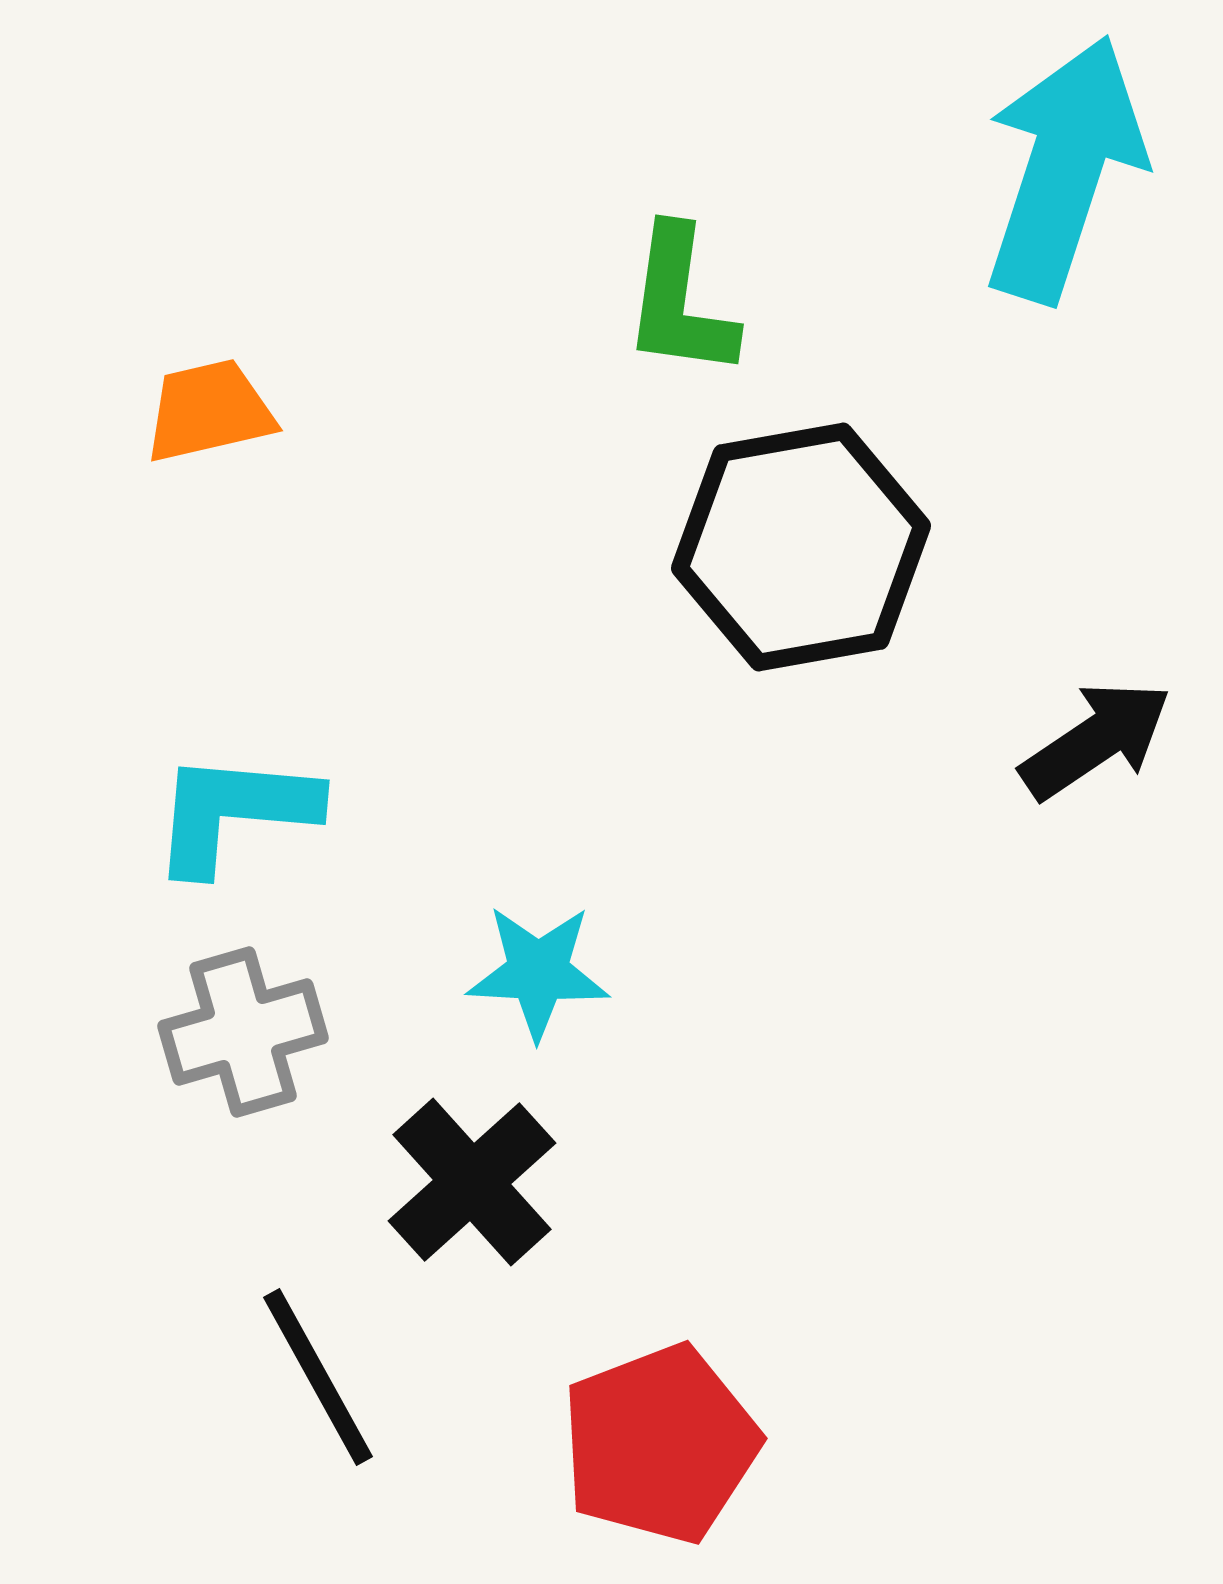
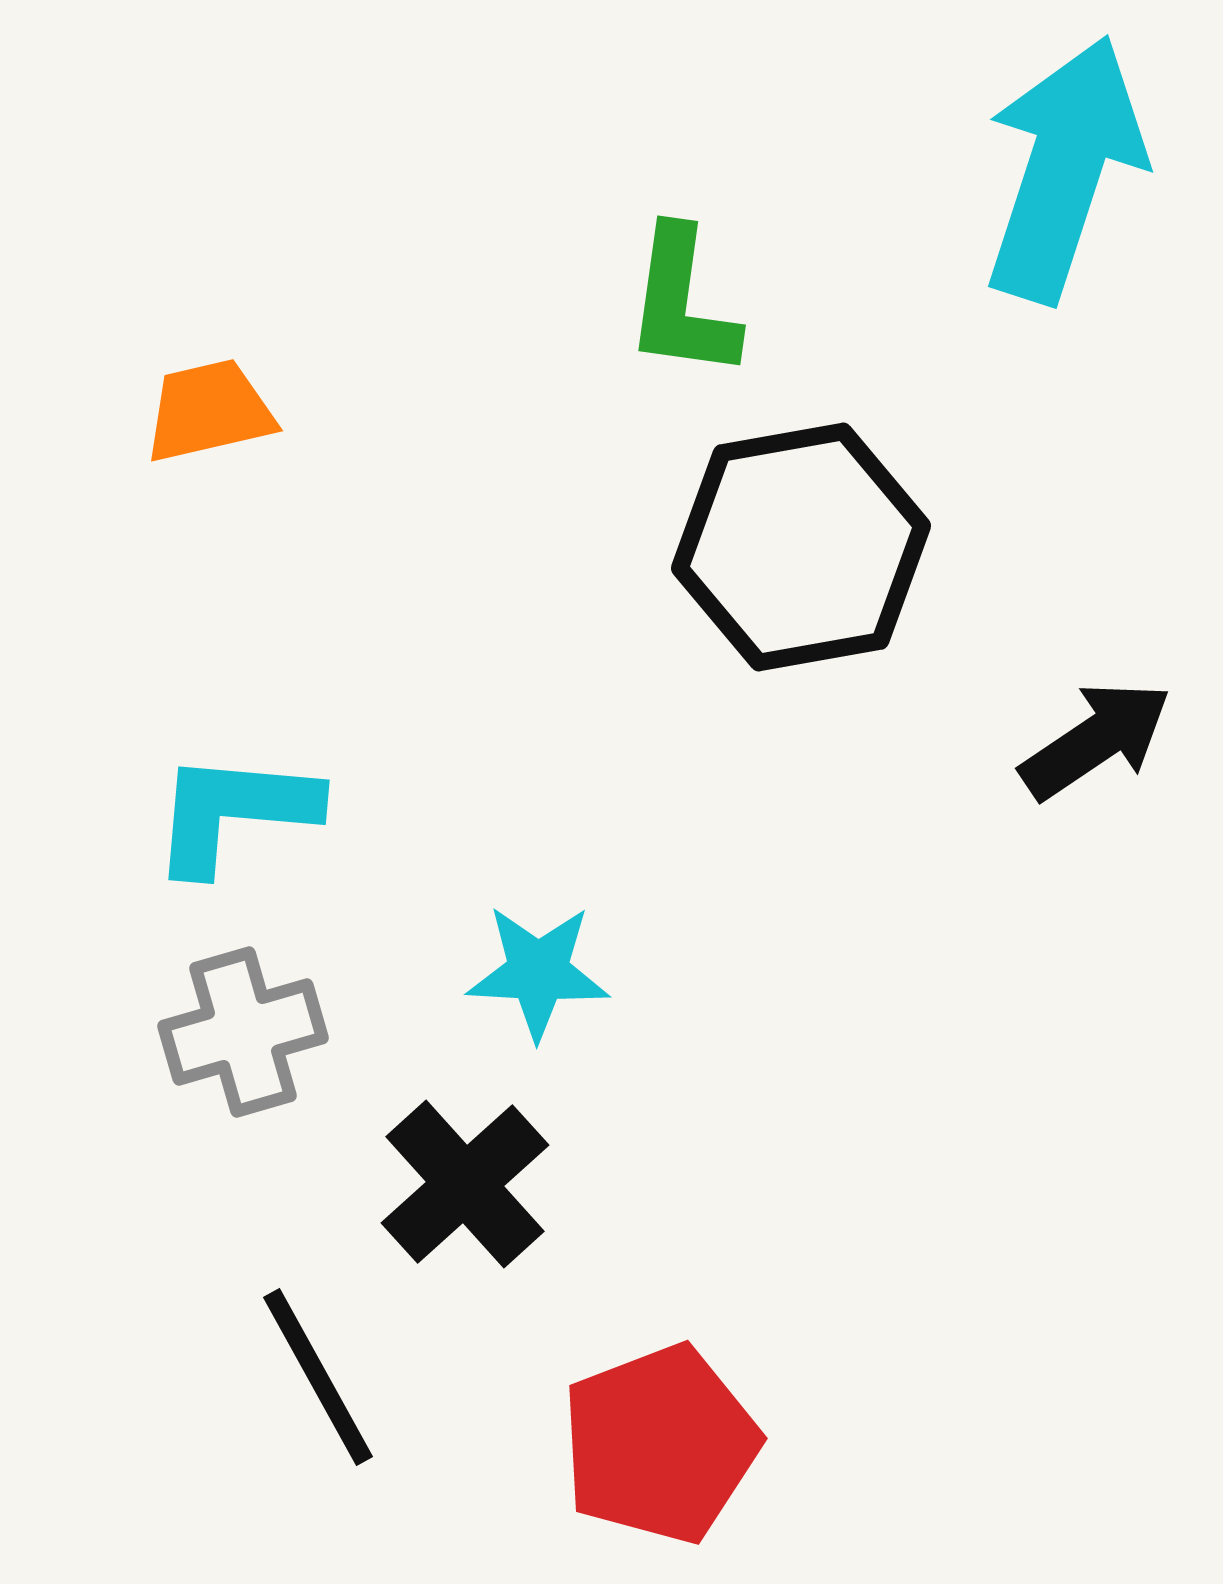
green L-shape: moved 2 px right, 1 px down
black cross: moved 7 px left, 2 px down
